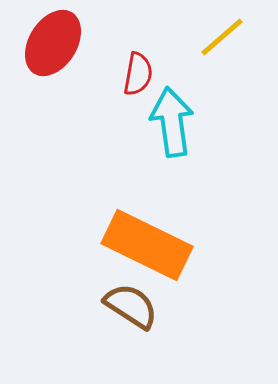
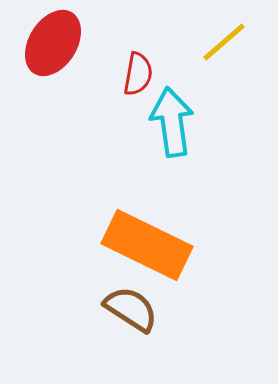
yellow line: moved 2 px right, 5 px down
brown semicircle: moved 3 px down
